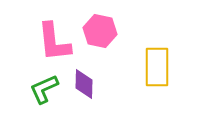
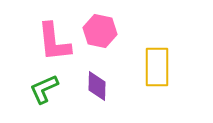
purple diamond: moved 13 px right, 2 px down
